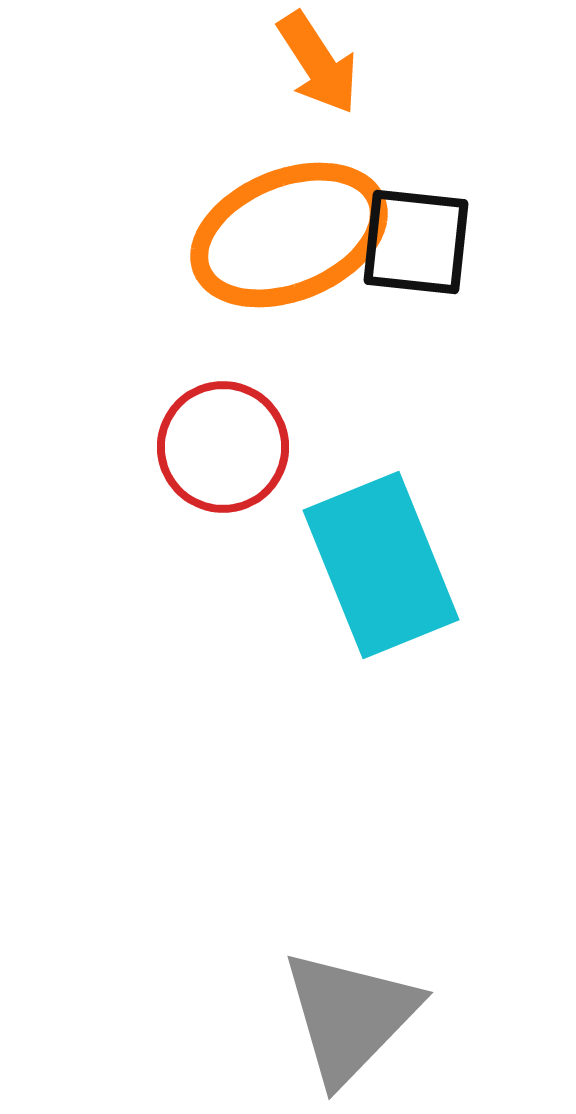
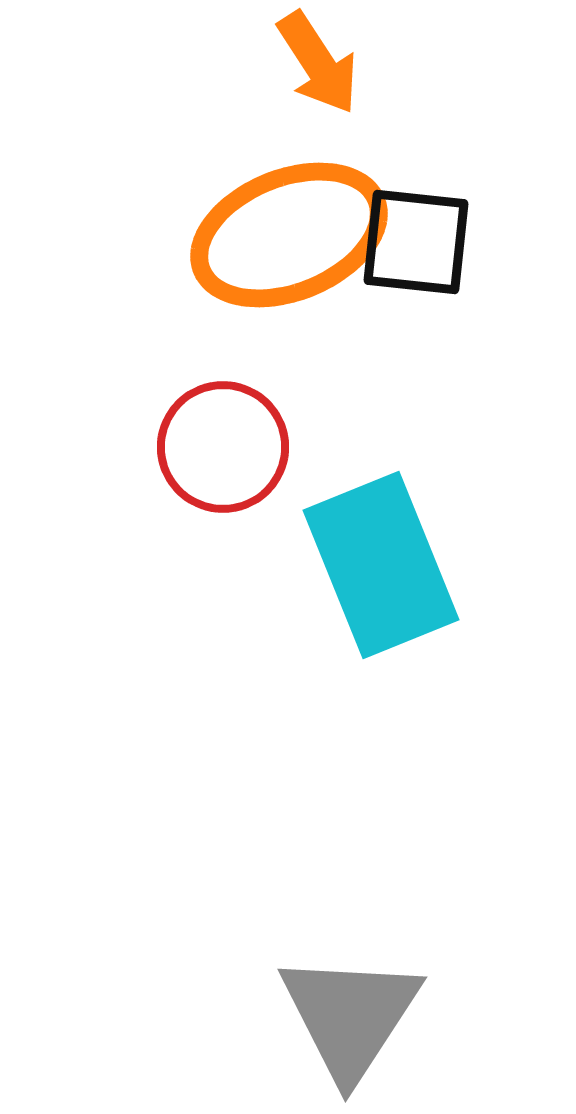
gray triangle: rotated 11 degrees counterclockwise
